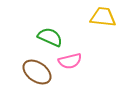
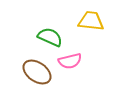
yellow trapezoid: moved 12 px left, 4 px down
